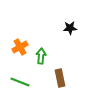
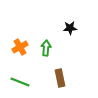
green arrow: moved 5 px right, 8 px up
